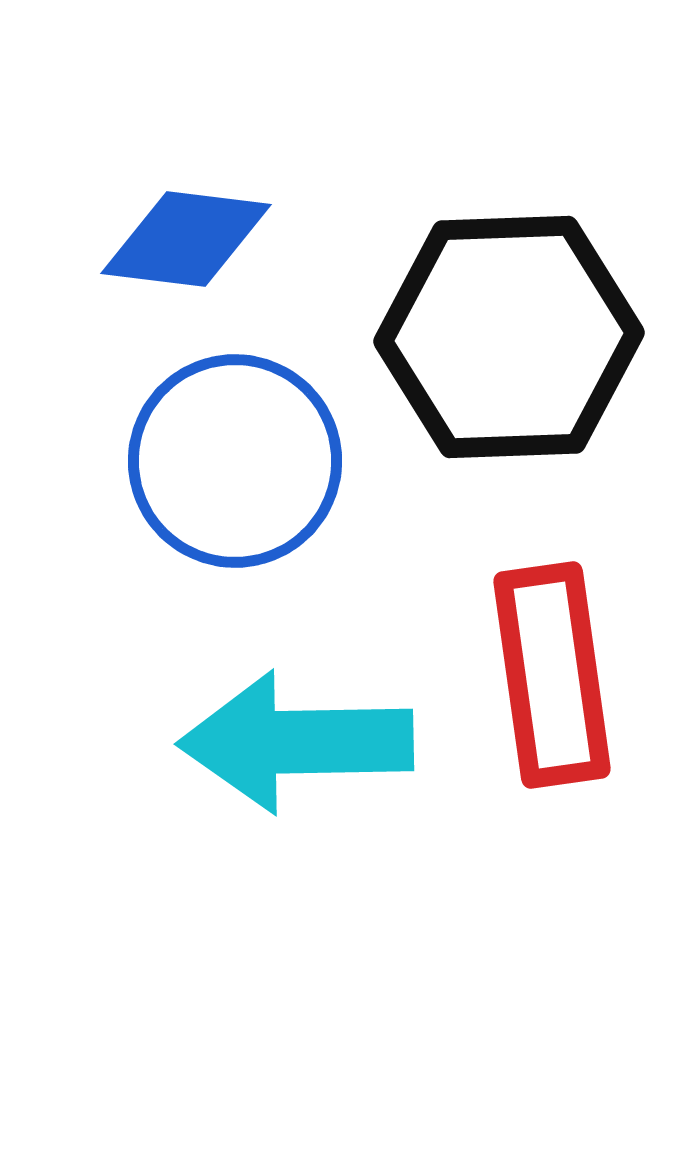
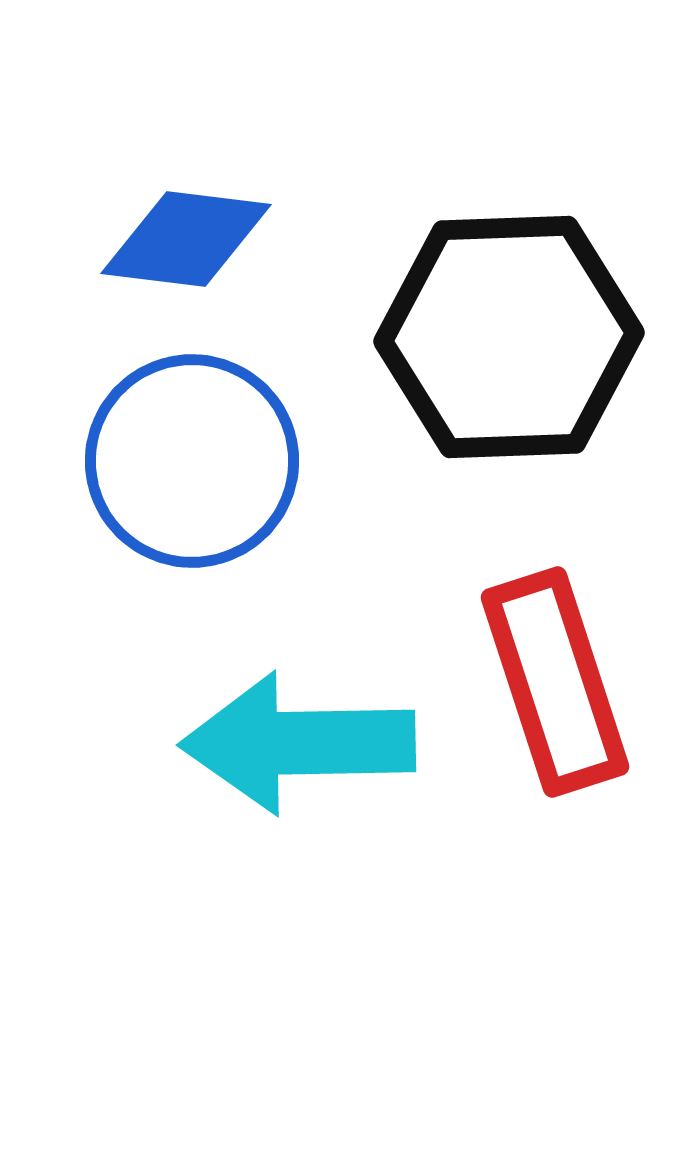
blue circle: moved 43 px left
red rectangle: moved 3 px right, 7 px down; rotated 10 degrees counterclockwise
cyan arrow: moved 2 px right, 1 px down
